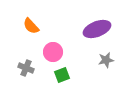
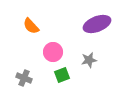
purple ellipse: moved 5 px up
gray star: moved 17 px left
gray cross: moved 2 px left, 10 px down
